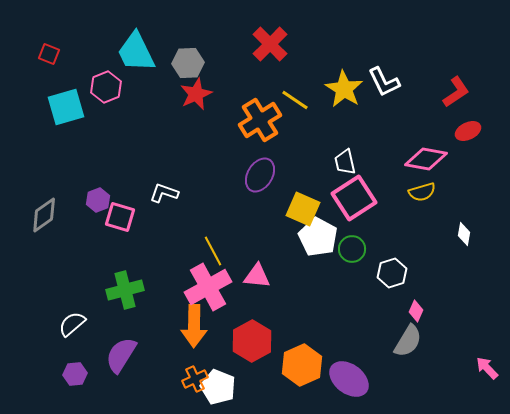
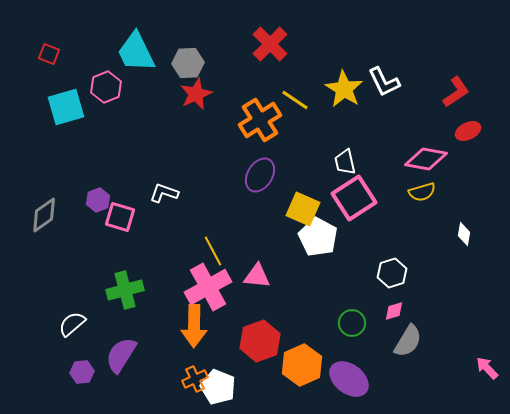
green circle at (352, 249): moved 74 px down
pink diamond at (416, 311): moved 22 px left; rotated 50 degrees clockwise
red hexagon at (252, 341): moved 8 px right; rotated 9 degrees clockwise
purple hexagon at (75, 374): moved 7 px right, 2 px up
